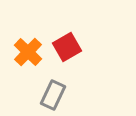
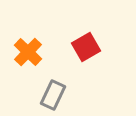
red square: moved 19 px right
